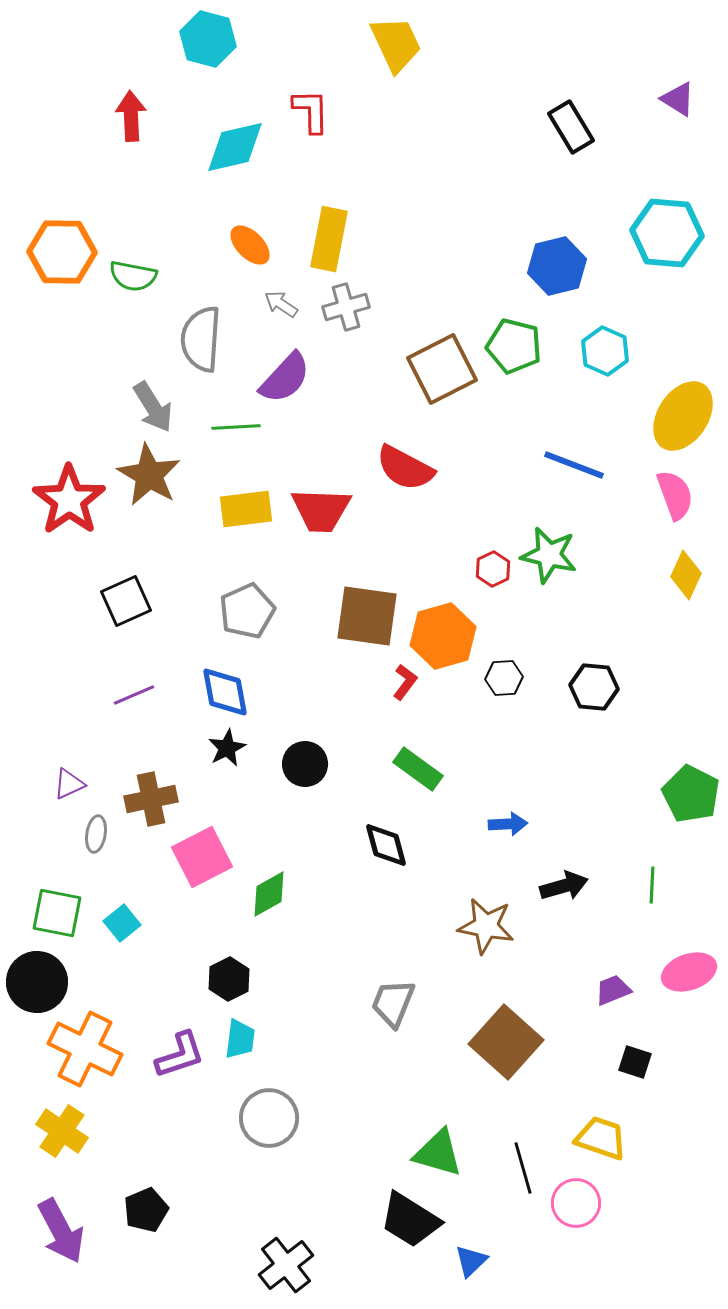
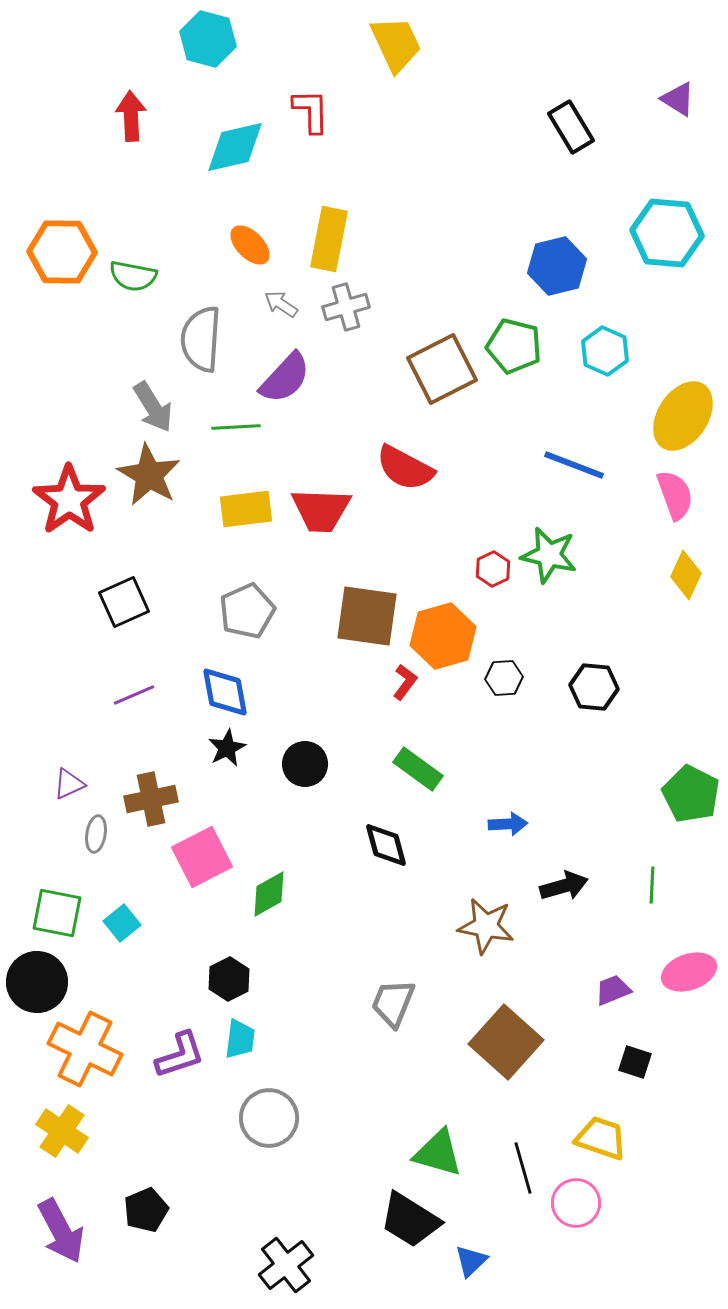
black square at (126, 601): moved 2 px left, 1 px down
